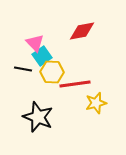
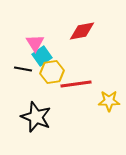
pink triangle: rotated 12 degrees clockwise
yellow hexagon: rotated 10 degrees counterclockwise
red line: moved 1 px right
yellow star: moved 13 px right, 2 px up; rotated 15 degrees clockwise
black star: moved 2 px left
